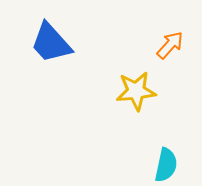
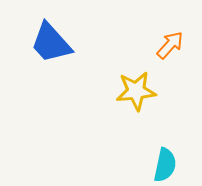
cyan semicircle: moved 1 px left
